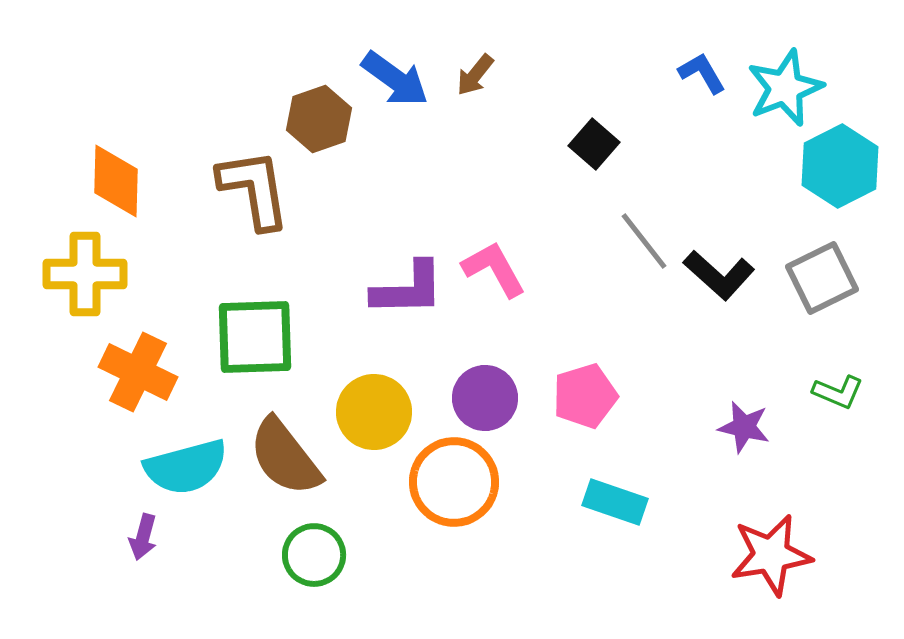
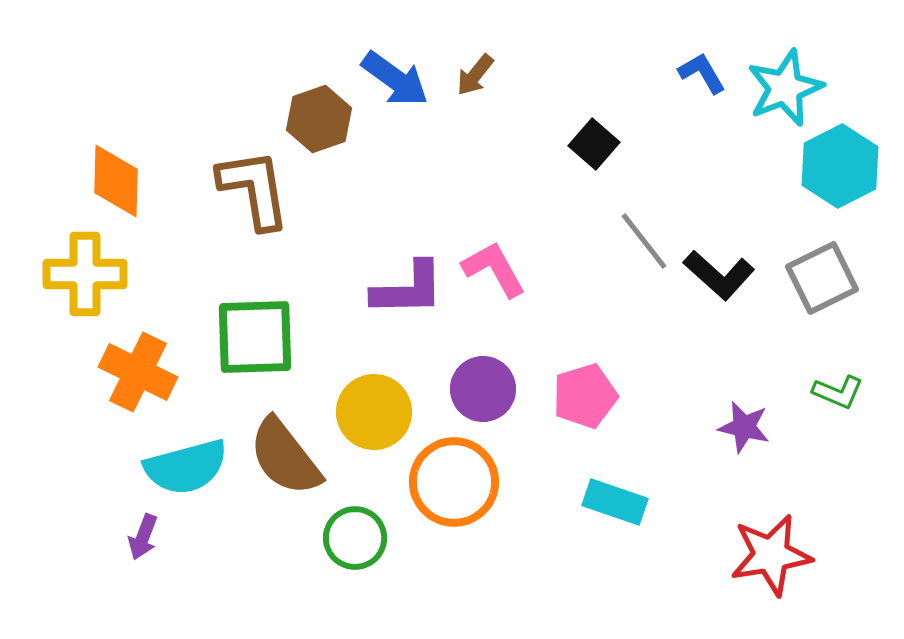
purple circle: moved 2 px left, 9 px up
purple arrow: rotated 6 degrees clockwise
green circle: moved 41 px right, 17 px up
